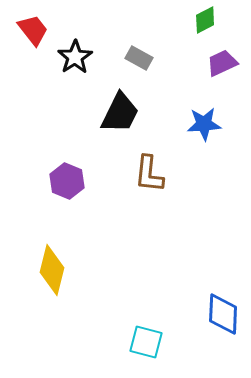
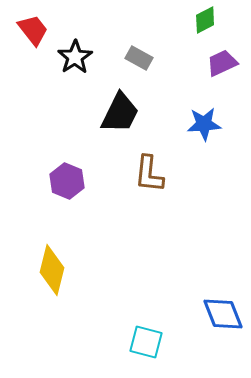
blue diamond: rotated 24 degrees counterclockwise
